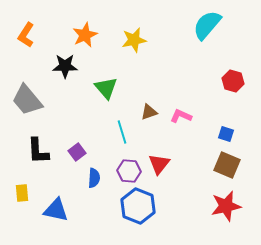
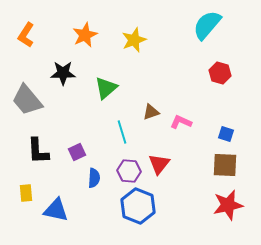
yellow star: rotated 10 degrees counterclockwise
black star: moved 2 px left, 7 px down
red hexagon: moved 13 px left, 8 px up
green triangle: rotated 30 degrees clockwise
brown triangle: moved 2 px right
pink L-shape: moved 6 px down
purple square: rotated 12 degrees clockwise
brown square: moved 2 px left; rotated 20 degrees counterclockwise
yellow rectangle: moved 4 px right
red star: moved 2 px right, 1 px up
